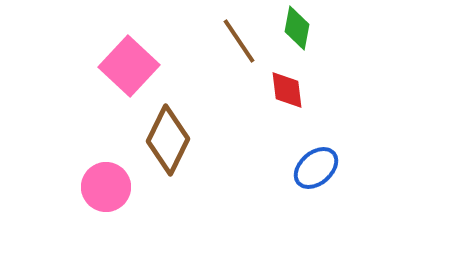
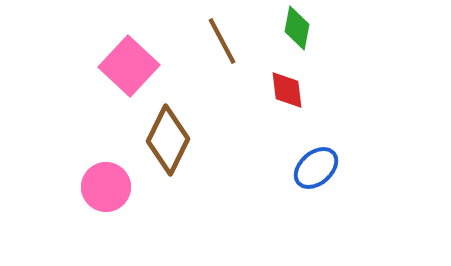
brown line: moved 17 px left; rotated 6 degrees clockwise
